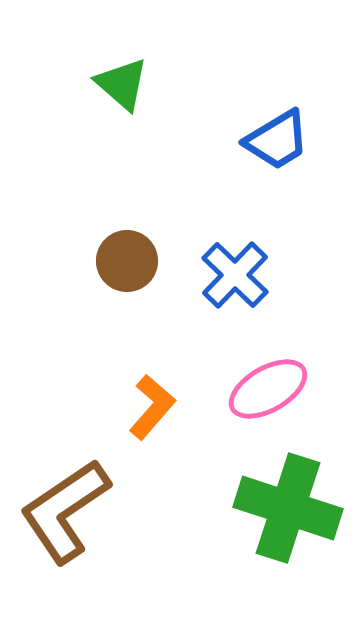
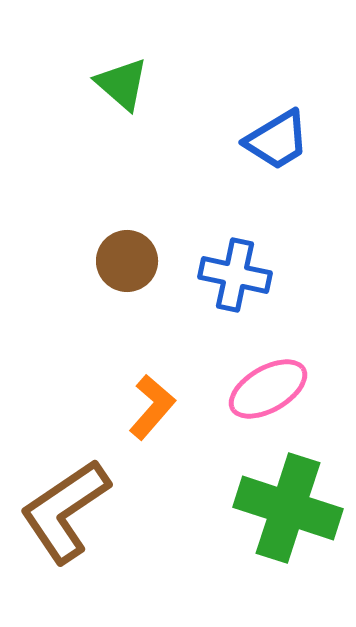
blue cross: rotated 32 degrees counterclockwise
